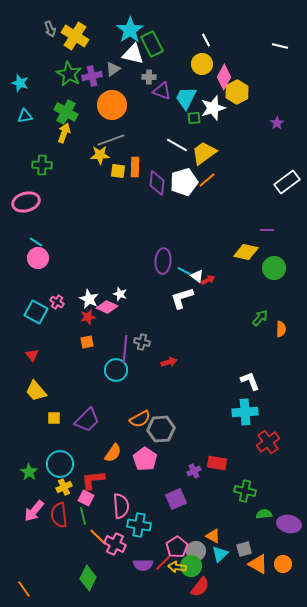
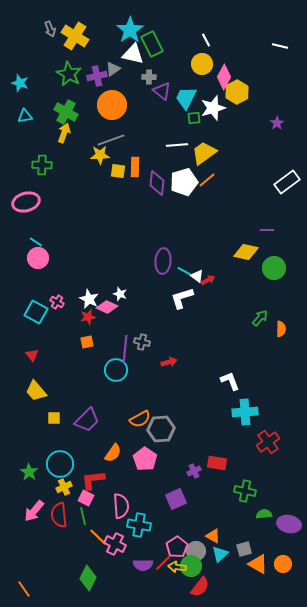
purple cross at (92, 76): moved 5 px right
purple triangle at (162, 91): rotated 18 degrees clockwise
white line at (177, 145): rotated 35 degrees counterclockwise
white L-shape at (250, 381): moved 20 px left
